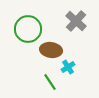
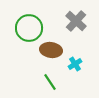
green circle: moved 1 px right, 1 px up
cyan cross: moved 7 px right, 3 px up
